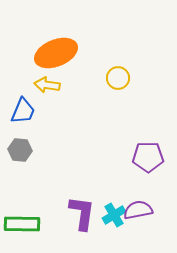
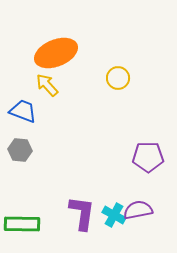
yellow arrow: rotated 40 degrees clockwise
blue trapezoid: rotated 92 degrees counterclockwise
cyan cross: rotated 30 degrees counterclockwise
